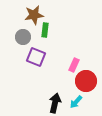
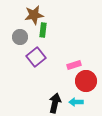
green rectangle: moved 2 px left
gray circle: moved 3 px left
purple square: rotated 30 degrees clockwise
pink rectangle: rotated 48 degrees clockwise
cyan arrow: rotated 48 degrees clockwise
